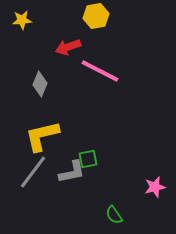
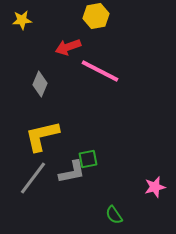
gray line: moved 6 px down
